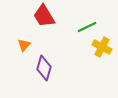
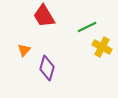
orange triangle: moved 5 px down
purple diamond: moved 3 px right
